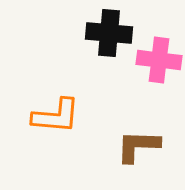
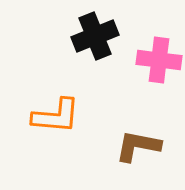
black cross: moved 14 px left, 3 px down; rotated 27 degrees counterclockwise
brown L-shape: rotated 9 degrees clockwise
